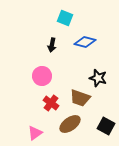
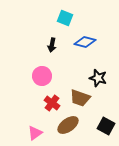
red cross: moved 1 px right
brown ellipse: moved 2 px left, 1 px down
